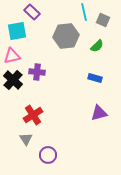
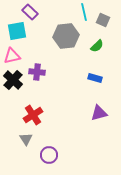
purple rectangle: moved 2 px left
purple circle: moved 1 px right
